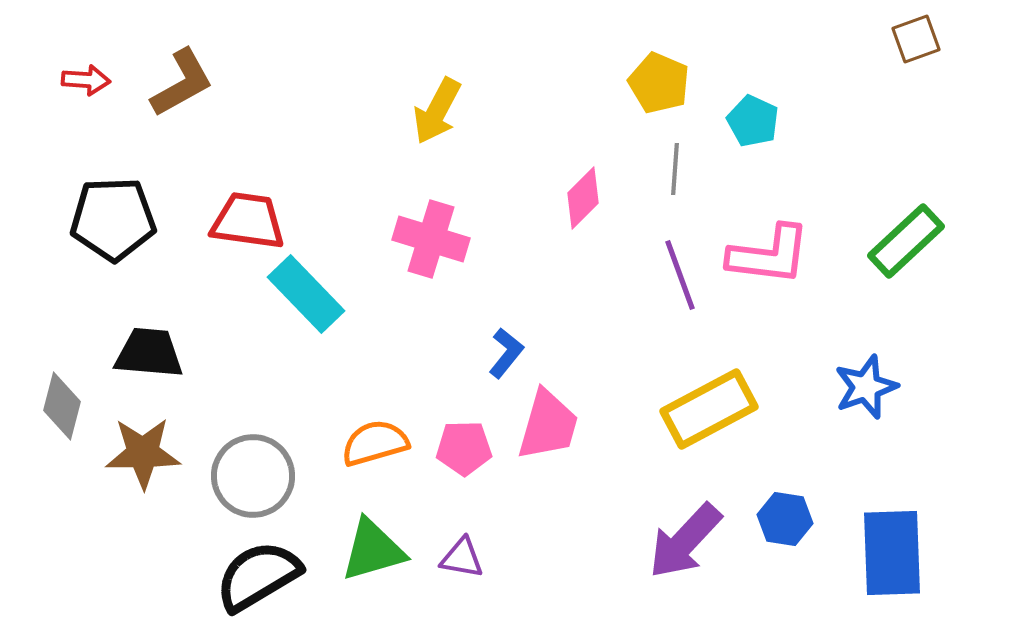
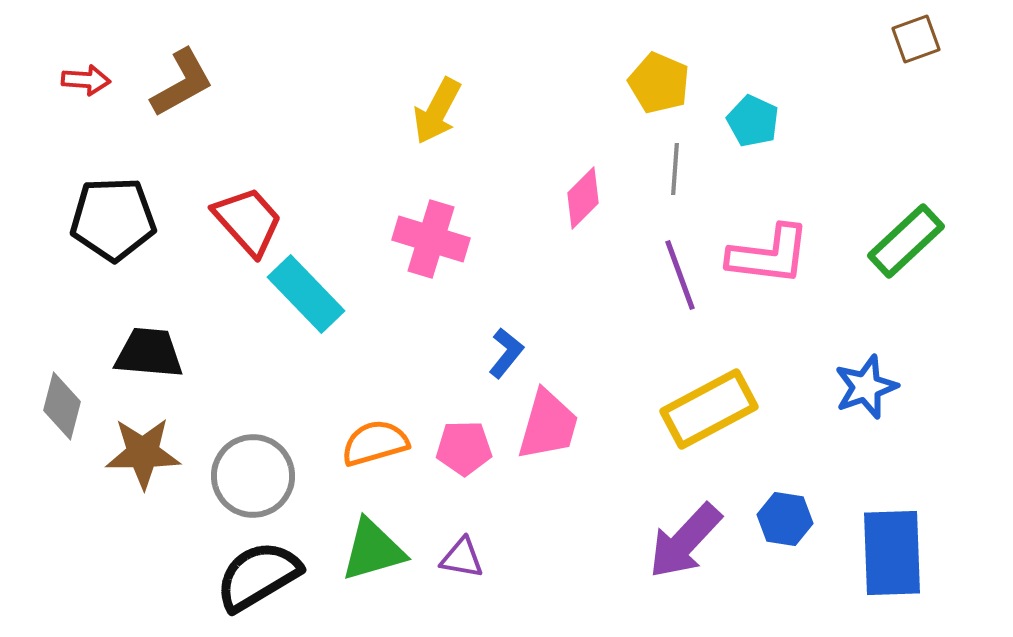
red trapezoid: rotated 40 degrees clockwise
